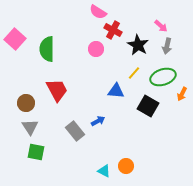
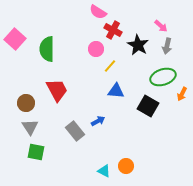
yellow line: moved 24 px left, 7 px up
